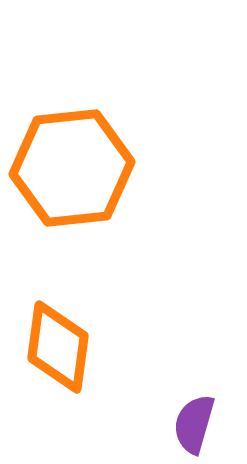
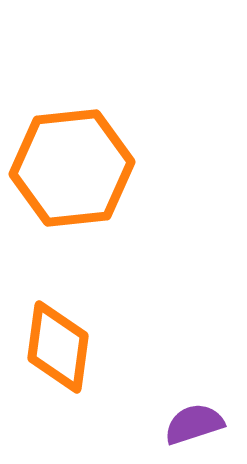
purple semicircle: rotated 56 degrees clockwise
